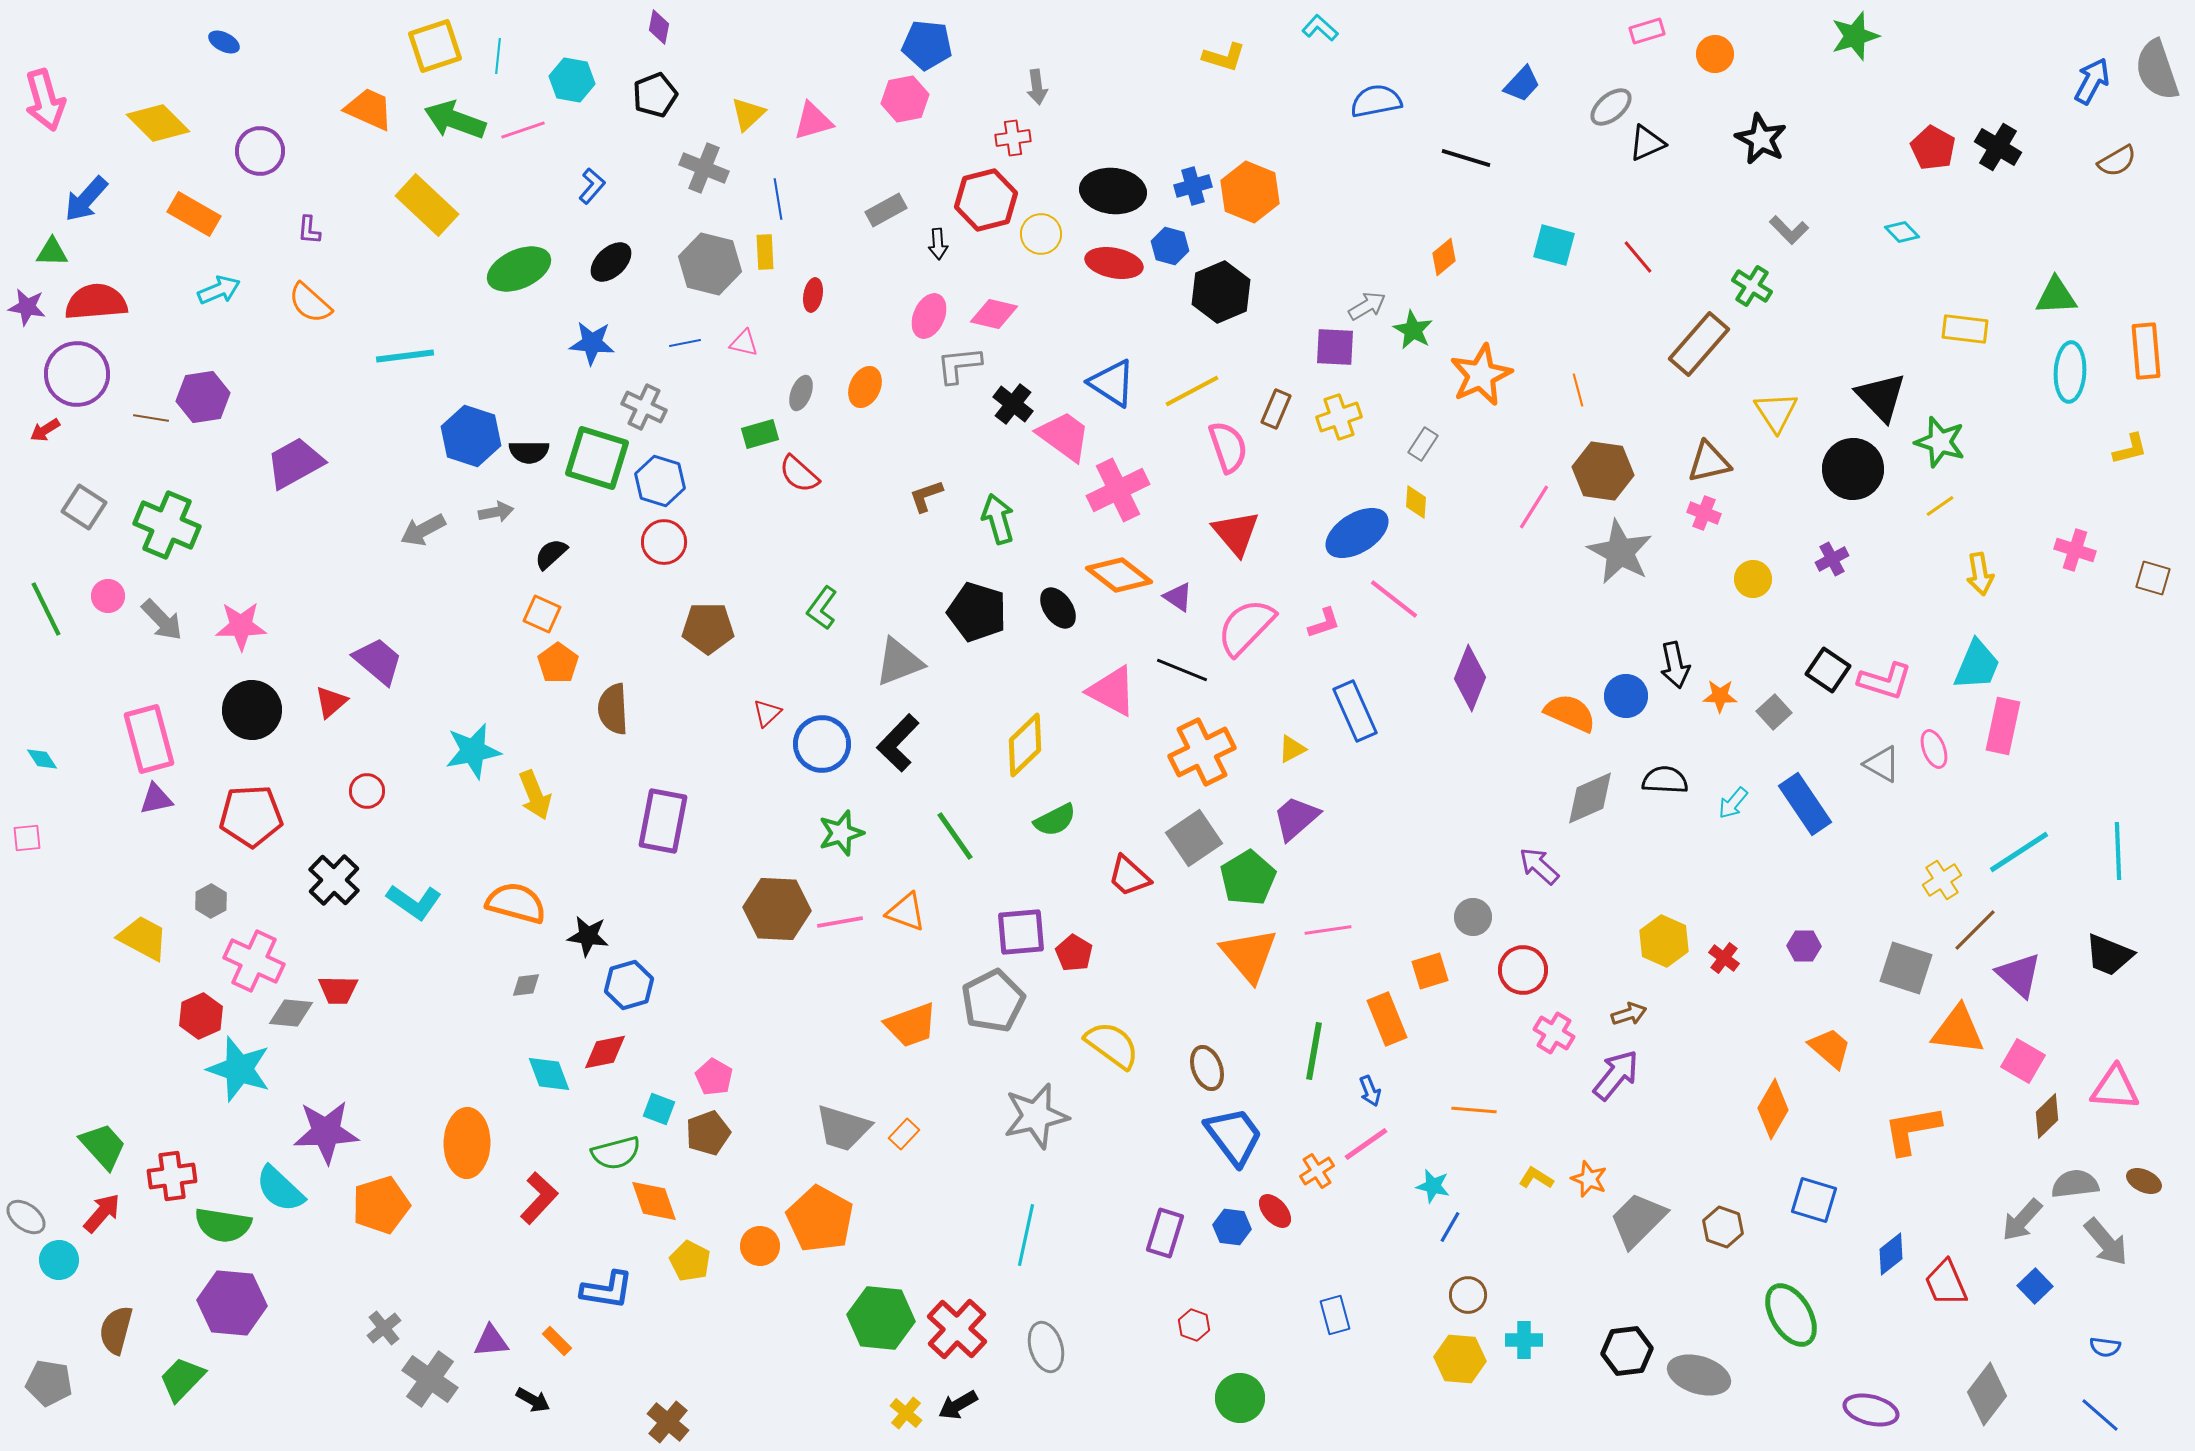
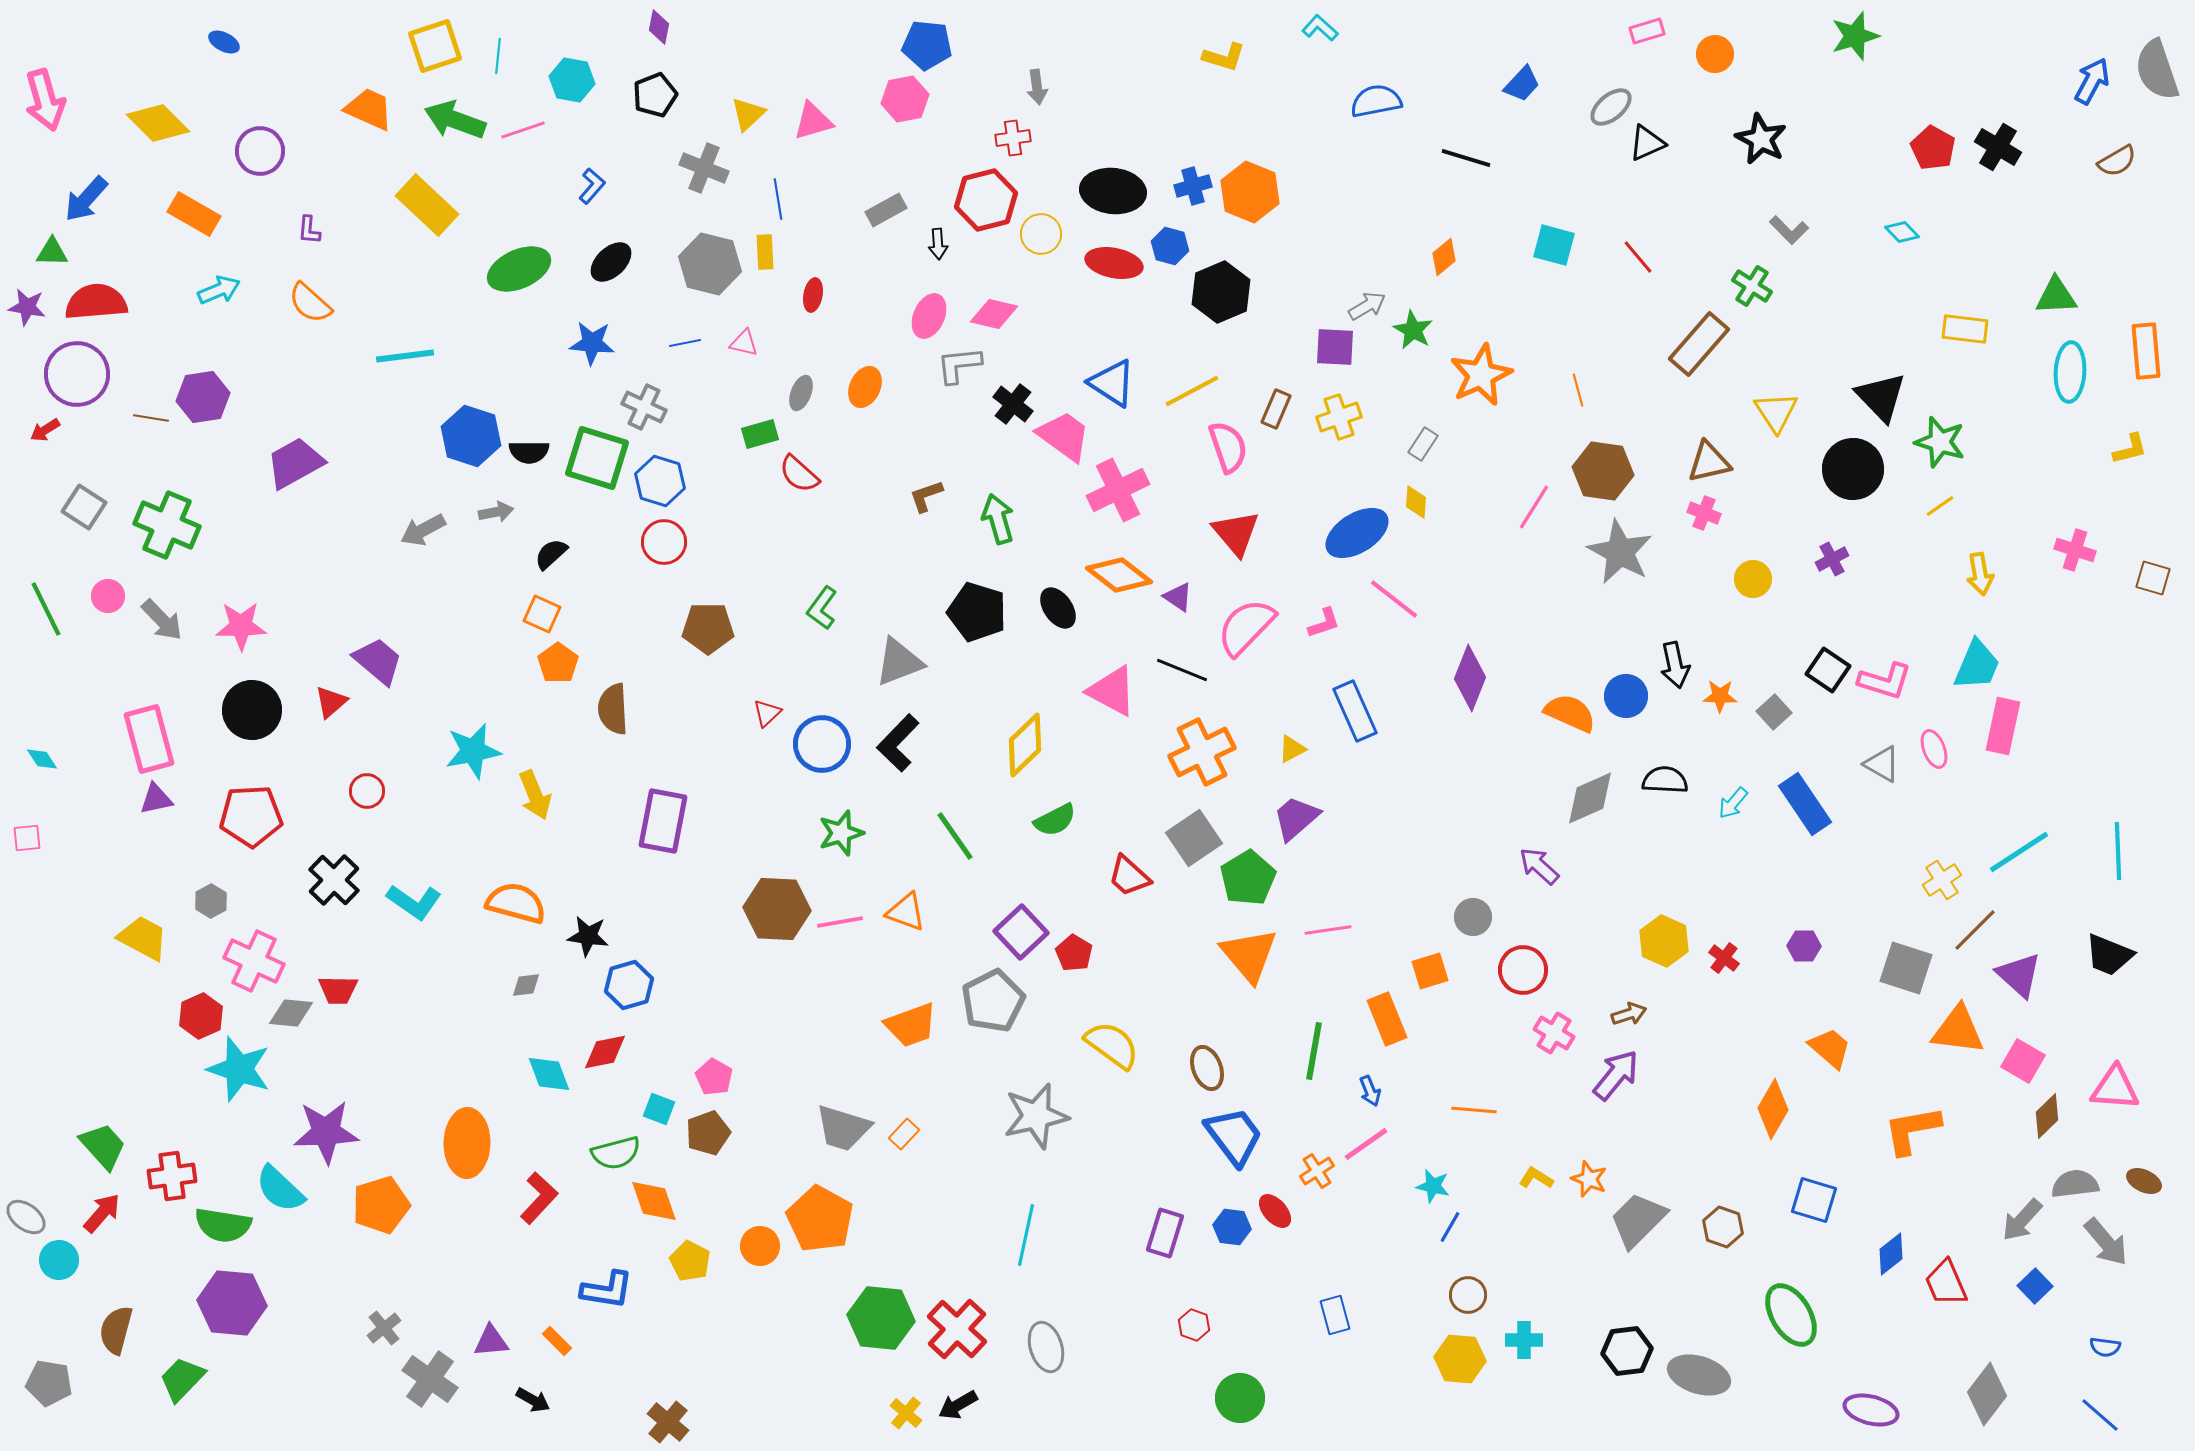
purple square at (1021, 932): rotated 38 degrees counterclockwise
